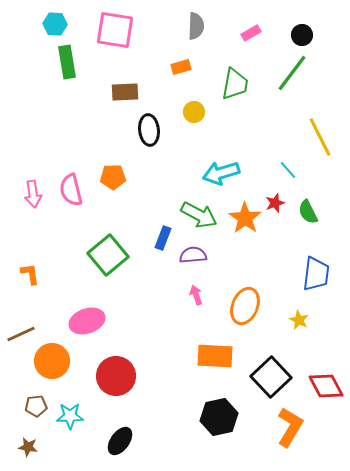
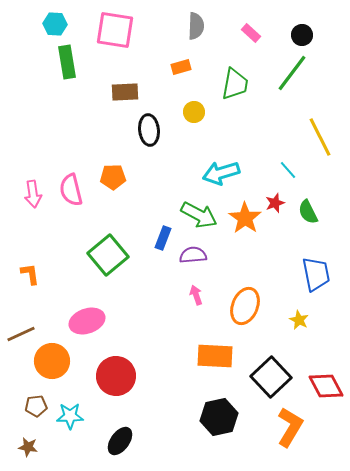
pink rectangle at (251, 33): rotated 72 degrees clockwise
blue trapezoid at (316, 274): rotated 18 degrees counterclockwise
